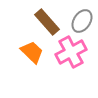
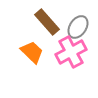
gray ellipse: moved 4 px left, 6 px down
